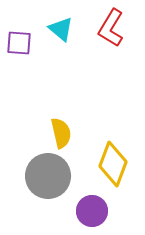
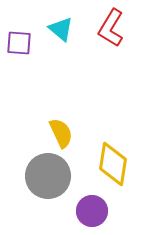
yellow semicircle: rotated 12 degrees counterclockwise
yellow diamond: rotated 12 degrees counterclockwise
